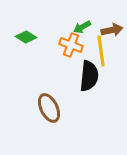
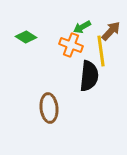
brown arrow: moved 1 px left, 1 px down; rotated 35 degrees counterclockwise
brown ellipse: rotated 20 degrees clockwise
